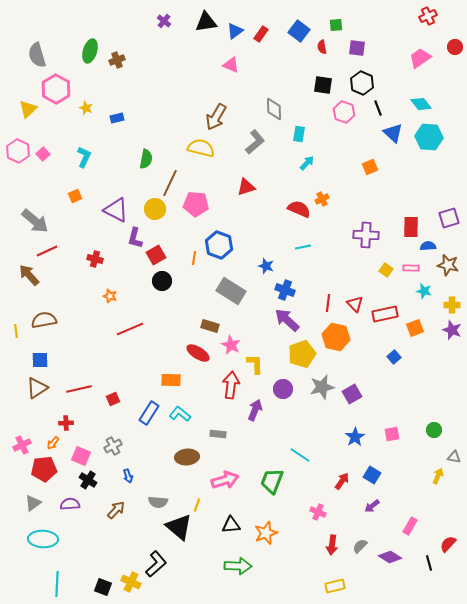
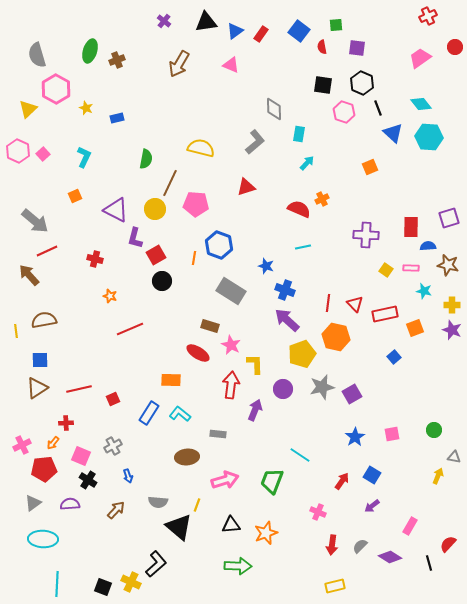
brown arrow at (216, 117): moved 37 px left, 53 px up
